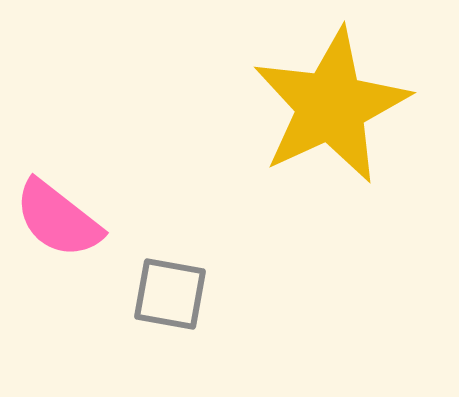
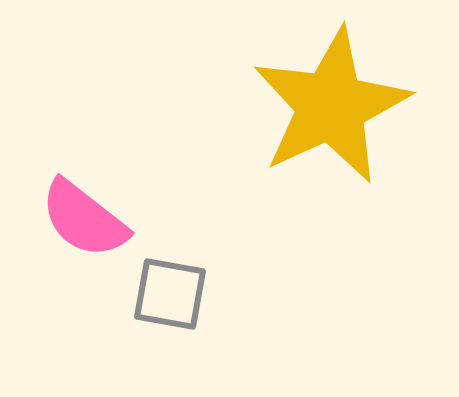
pink semicircle: moved 26 px right
